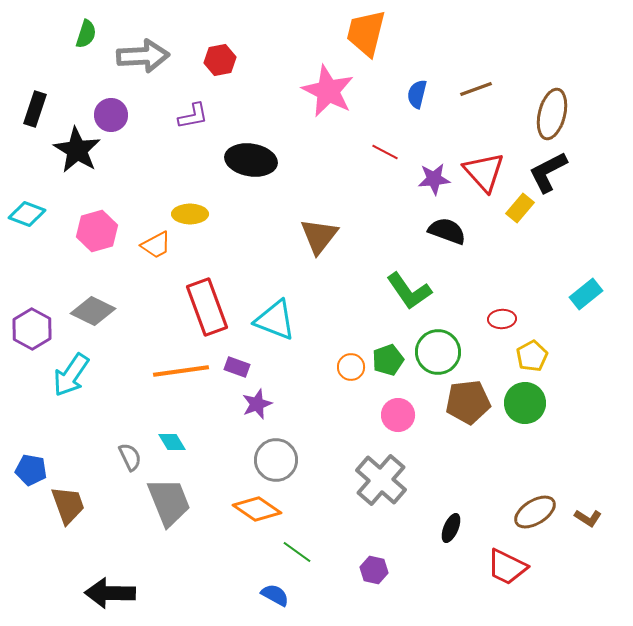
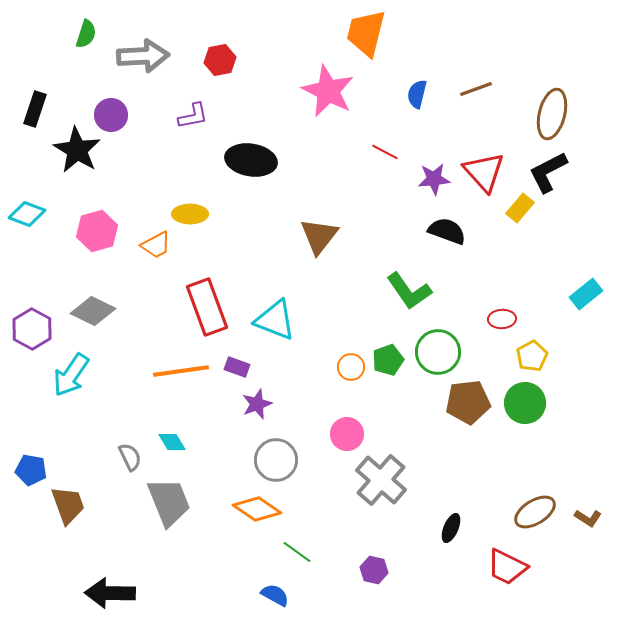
pink circle at (398, 415): moved 51 px left, 19 px down
